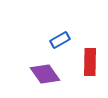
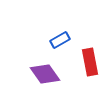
red rectangle: rotated 12 degrees counterclockwise
